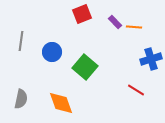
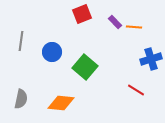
orange diamond: rotated 64 degrees counterclockwise
